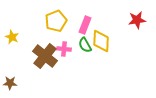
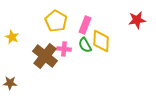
yellow pentagon: rotated 20 degrees counterclockwise
